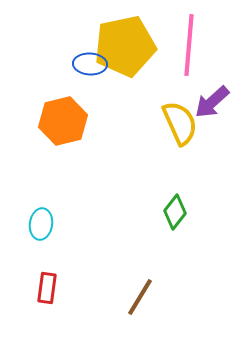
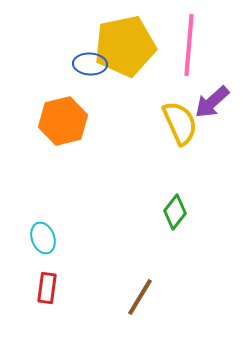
cyan ellipse: moved 2 px right, 14 px down; rotated 28 degrees counterclockwise
